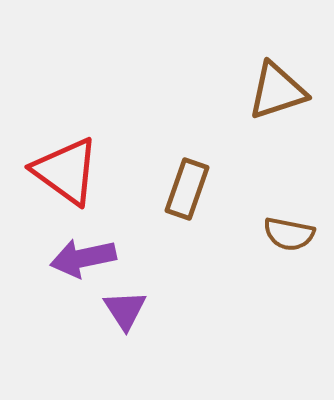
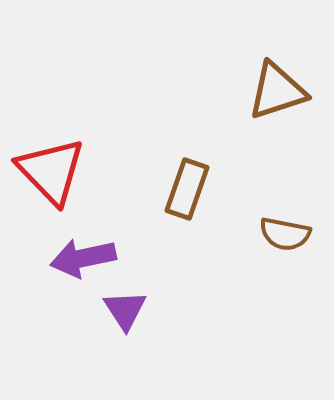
red triangle: moved 15 px left; rotated 10 degrees clockwise
brown semicircle: moved 4 px left
